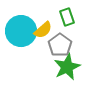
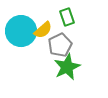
gray pentagon: rotated 10 degrees clockwise
